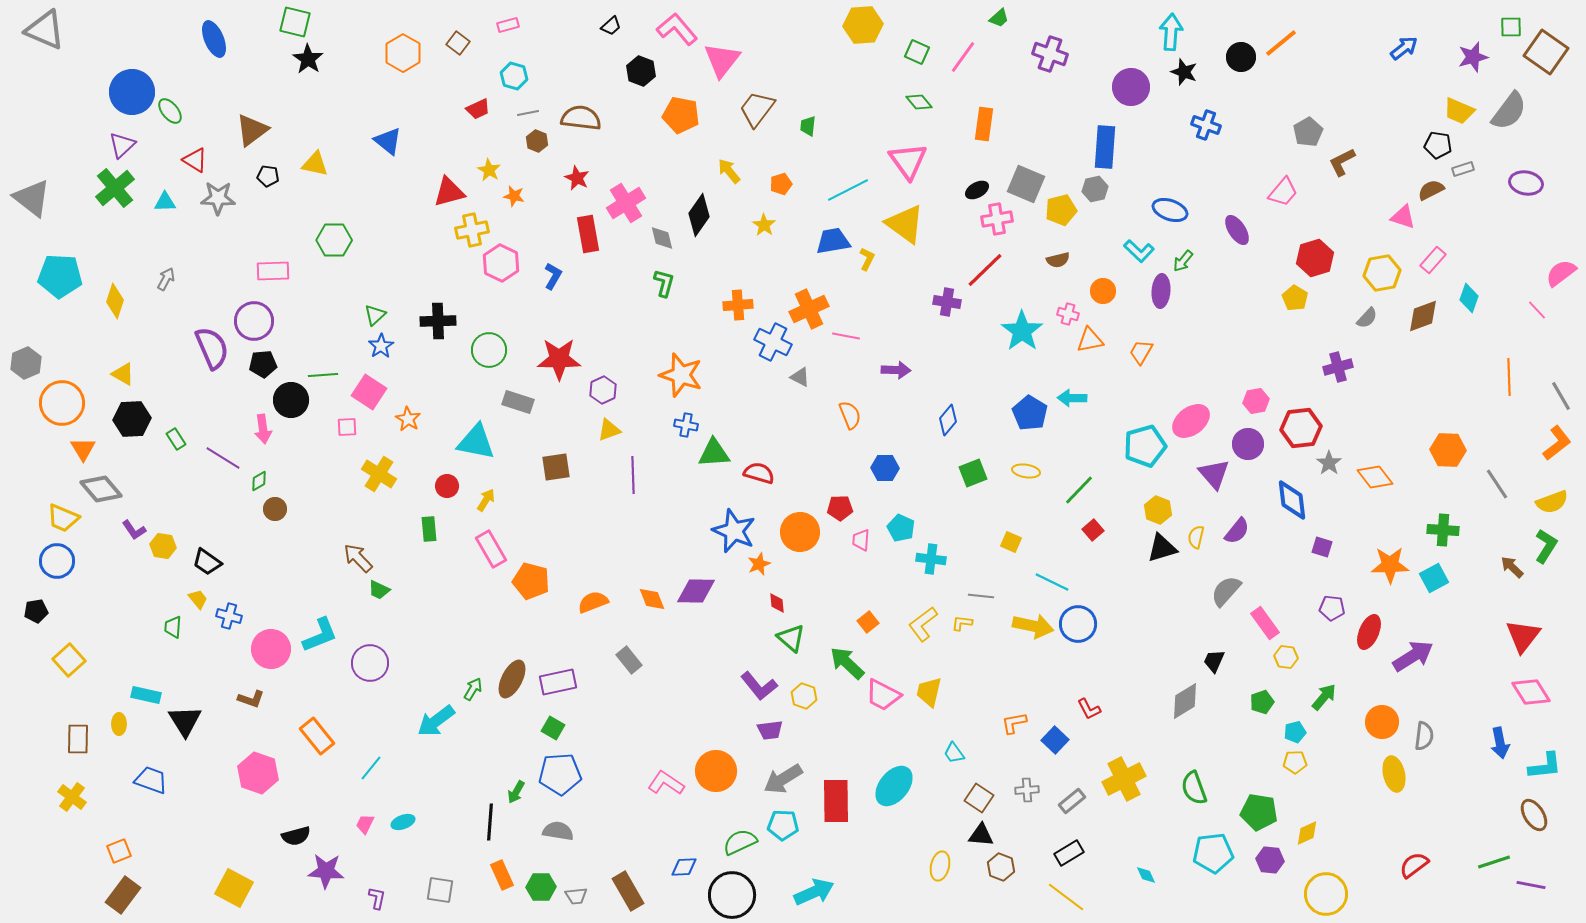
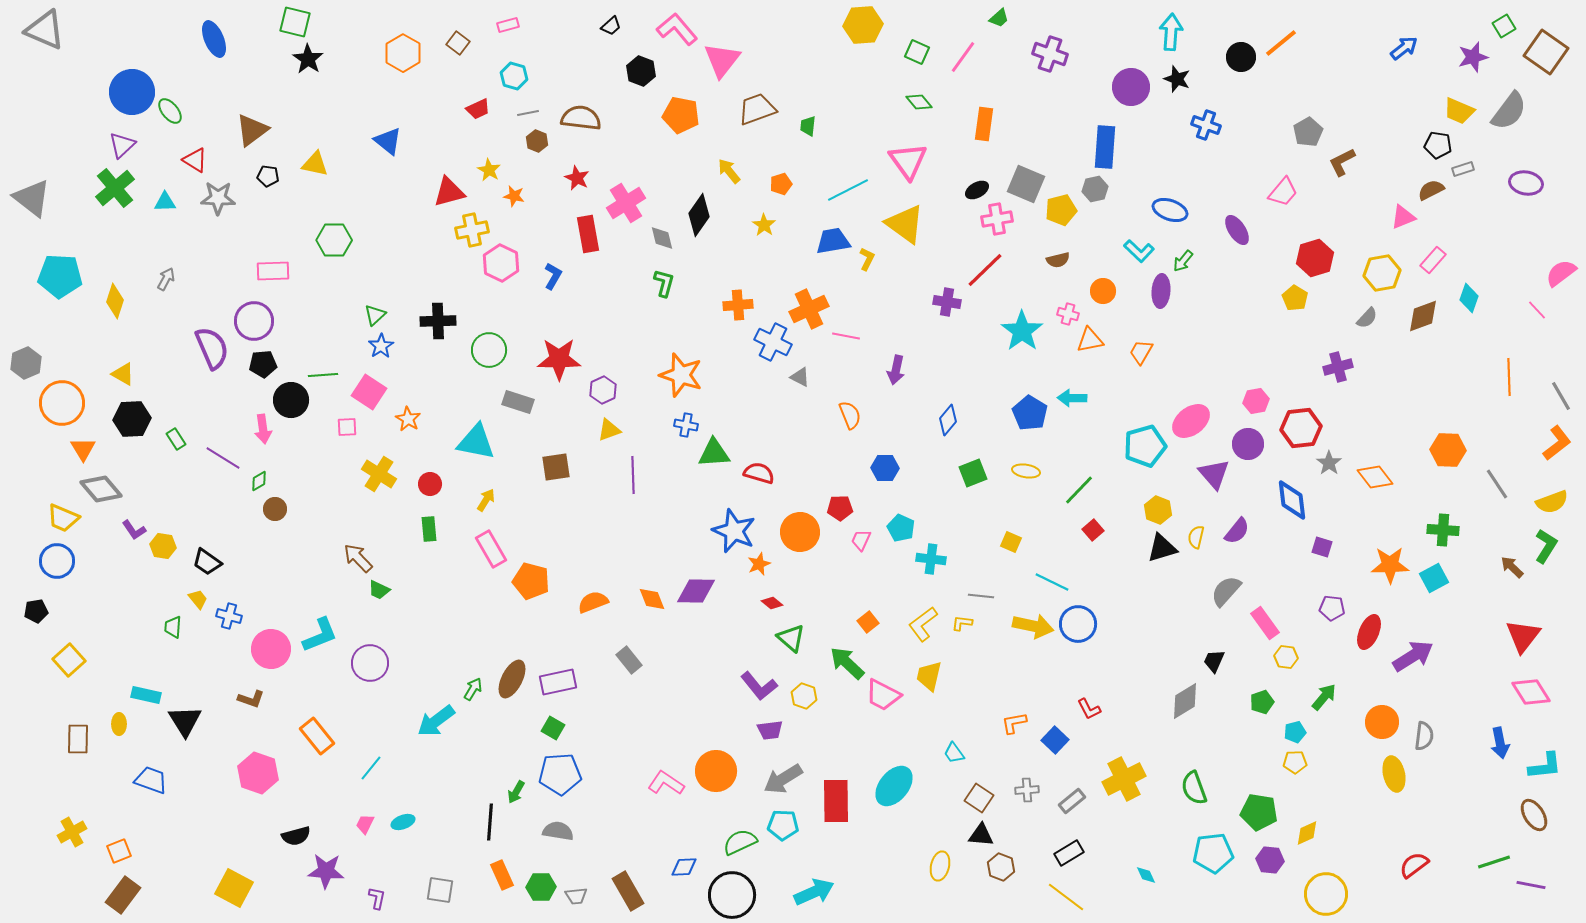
green square at (1511, 27): moved 7 px left, 1 px up; rotated 30 degrees counterclockwise
black star at (1184, 72): moved 7 px left, 7 px down
brown trapezoid at (757, 109): rotated 33 degrees clockwise
pink triangle at (1403, 217): rotated 40 degrees counterclockwise
purple arrow at (896, 370): rotated 100 degrees clockwise
red circle at (447, 486): moved 17 px left, 2 px up
pink trapezoid at (861, 540): rotated 20 degrees clockwise
red diamond at (777, 603): moved 5 px left; rotated 45 degrees counterclockwise
yellow trapezoid at (929, 692): moved 16 px up
yellow cross at (72, 797): moved 35 px down; rotated 24 degrees clockwise
